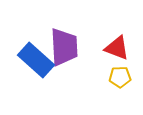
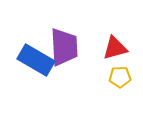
red triangle: moved 2 px left; rotated 36 degrees counterclockwise
blue rectangle: rotated 12 degrees counterclockwise
